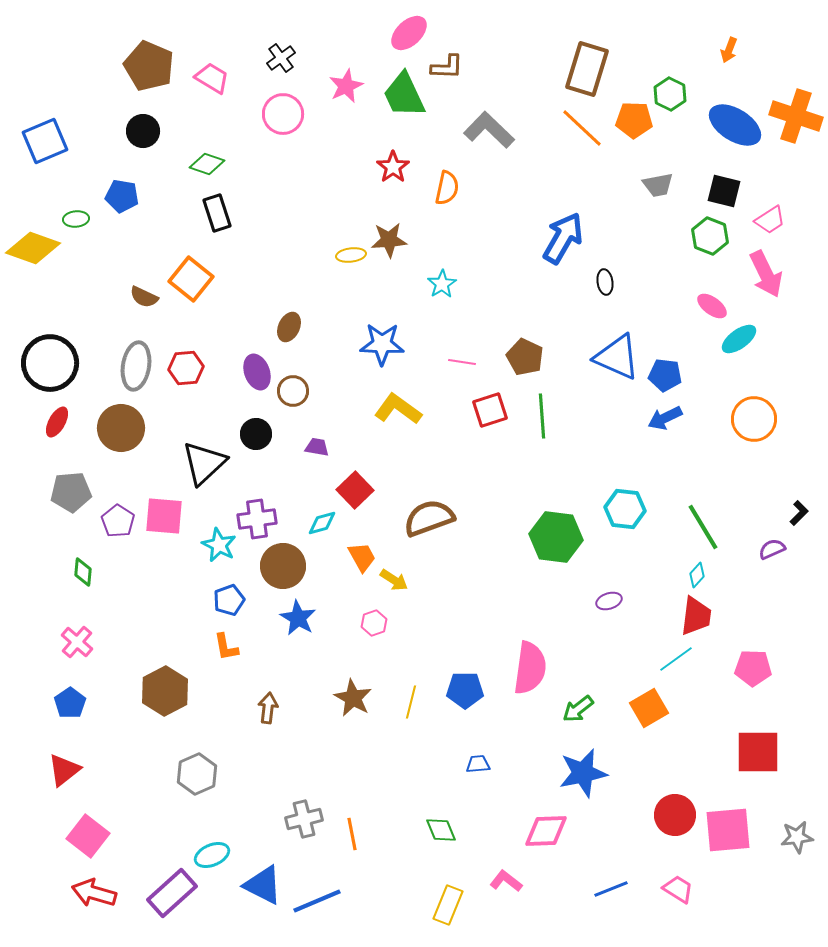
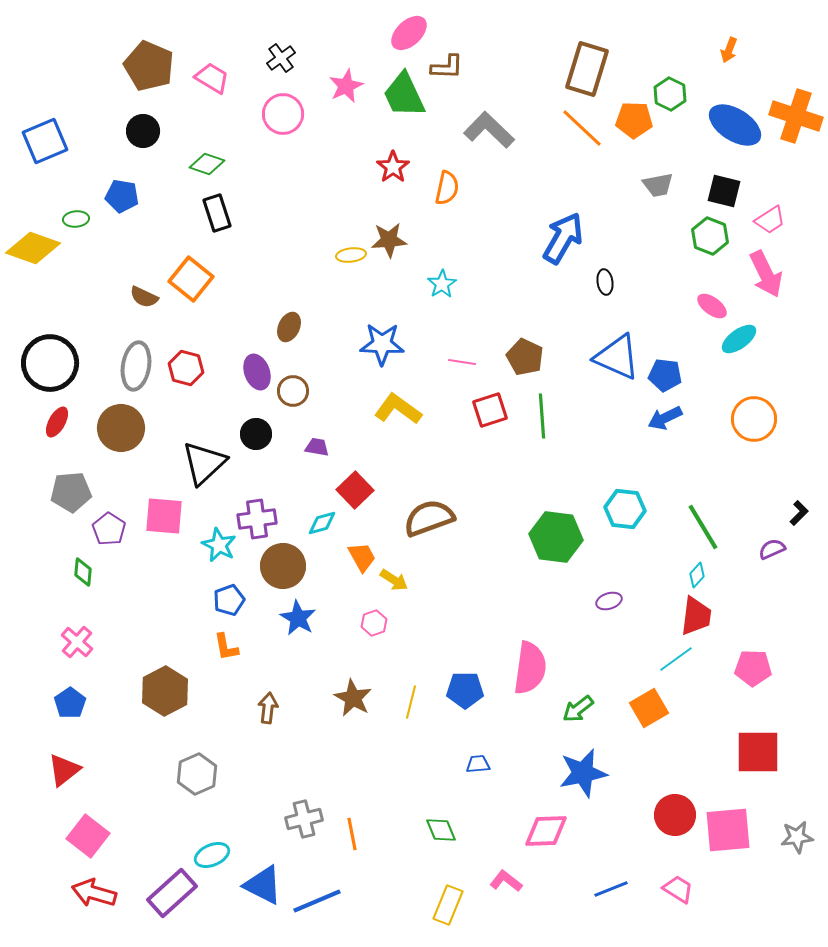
red hexagon at (186, 368): rotated 20 degrees clockwise
purple pentagon at (118, 521): moved 9 px left, 8 px down
